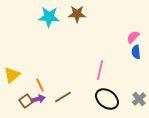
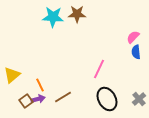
cyan star: moved 4 px right
pink line: moved 1 px left, 1 px up; rotated 12 degrees clockwise
black ellipse: rotated 25 degrees clockwise
